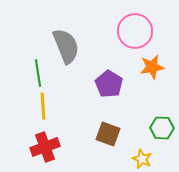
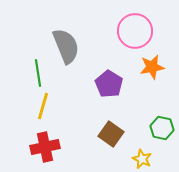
yellow line: rotated 20 degrees clockwise
green hexagon: rotated 10 degrees clockwise
brown square: moved 3 px right; rotated 15 degrees clockwise
red cross: rotated 8 degrees clockwise
